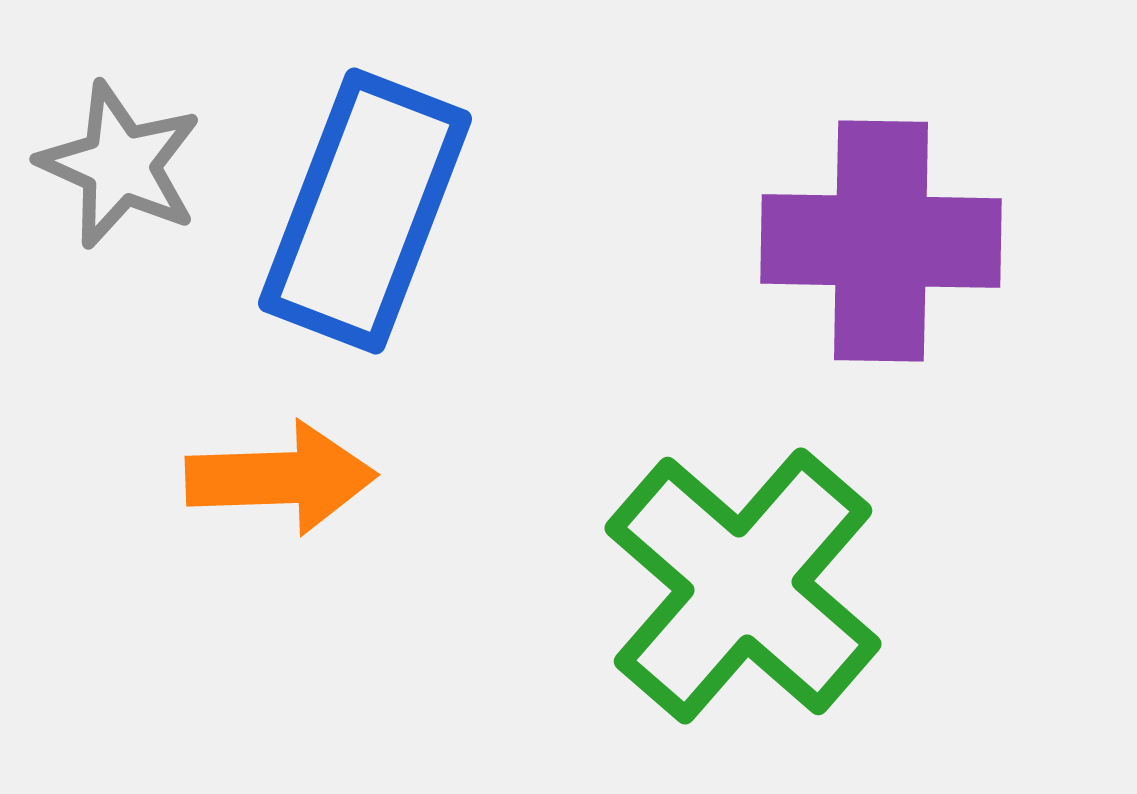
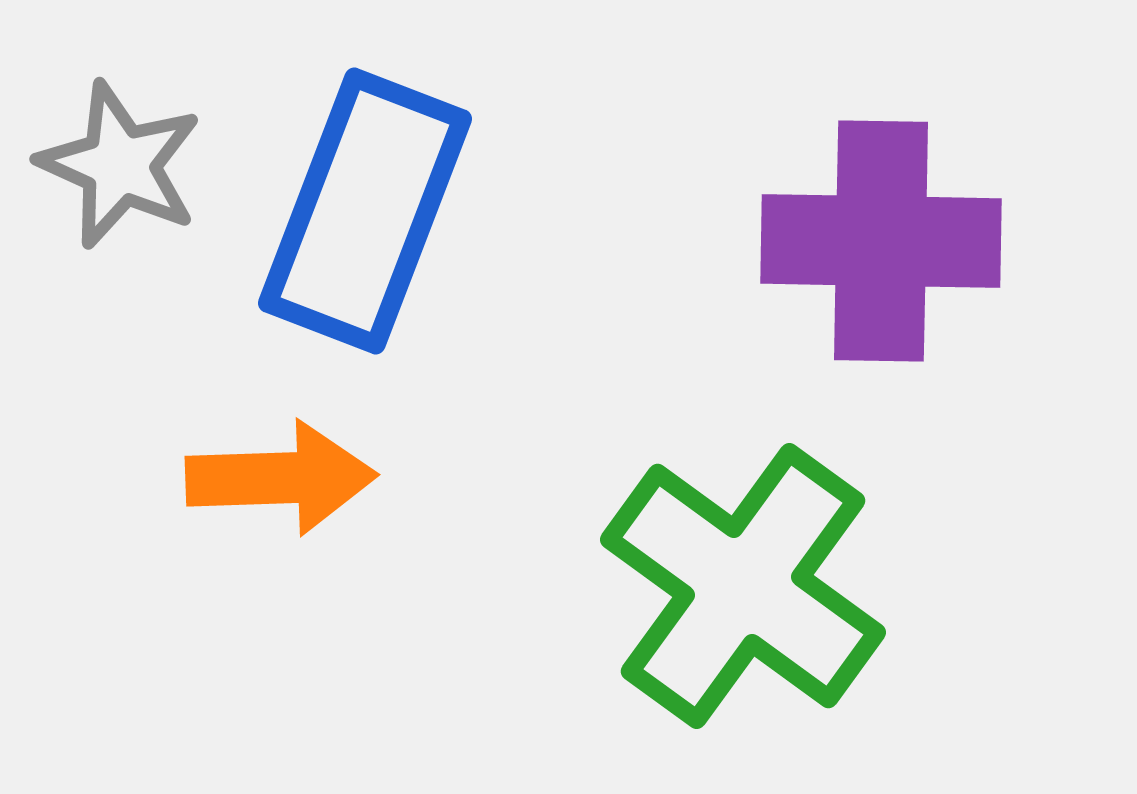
green cross: rotated 5 degrees counterclockwise
